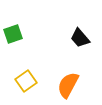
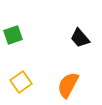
green square: moved 1 px down
yellow square: moved 5 px left, 1 px down
